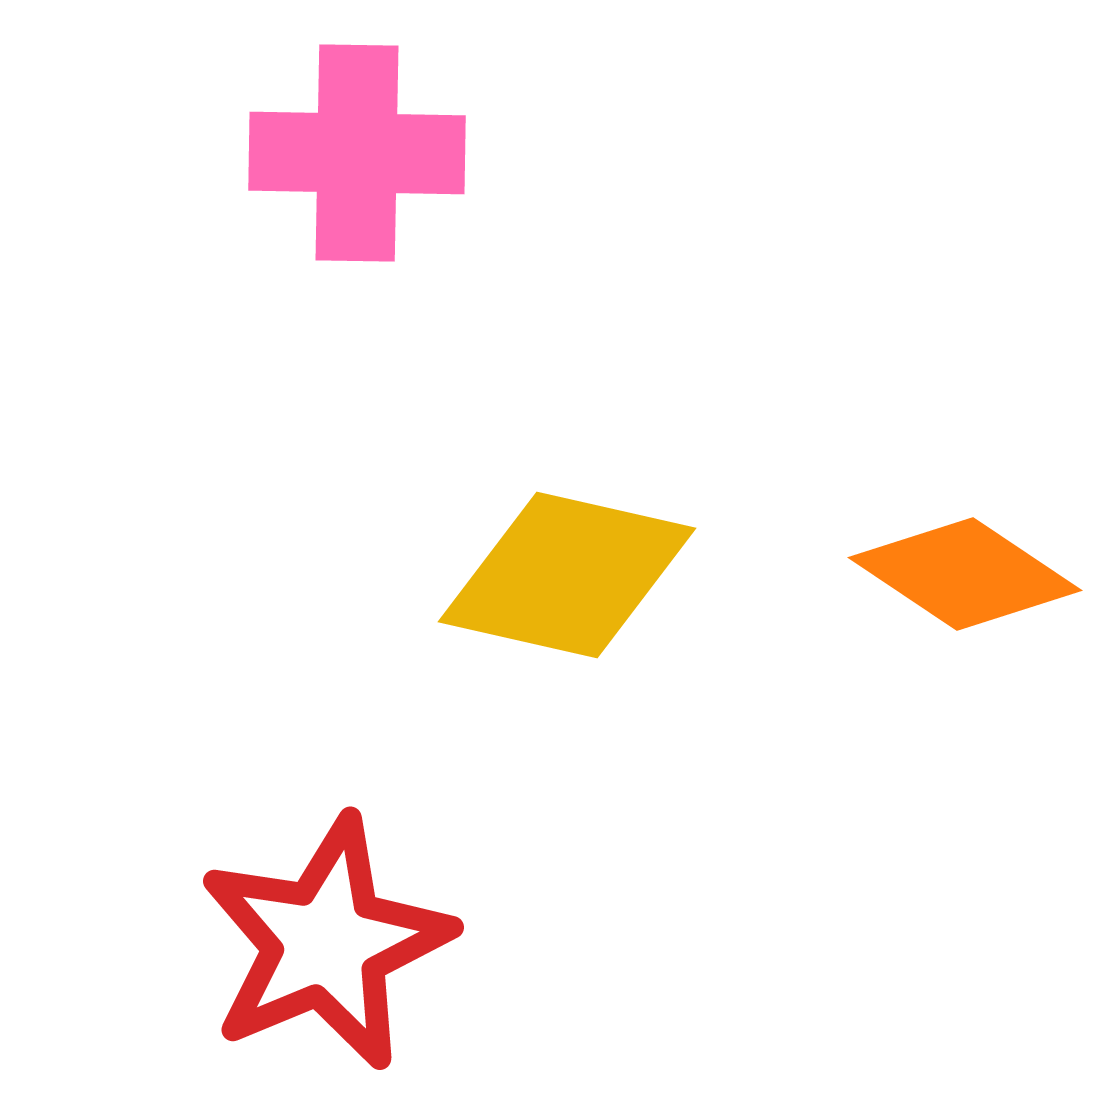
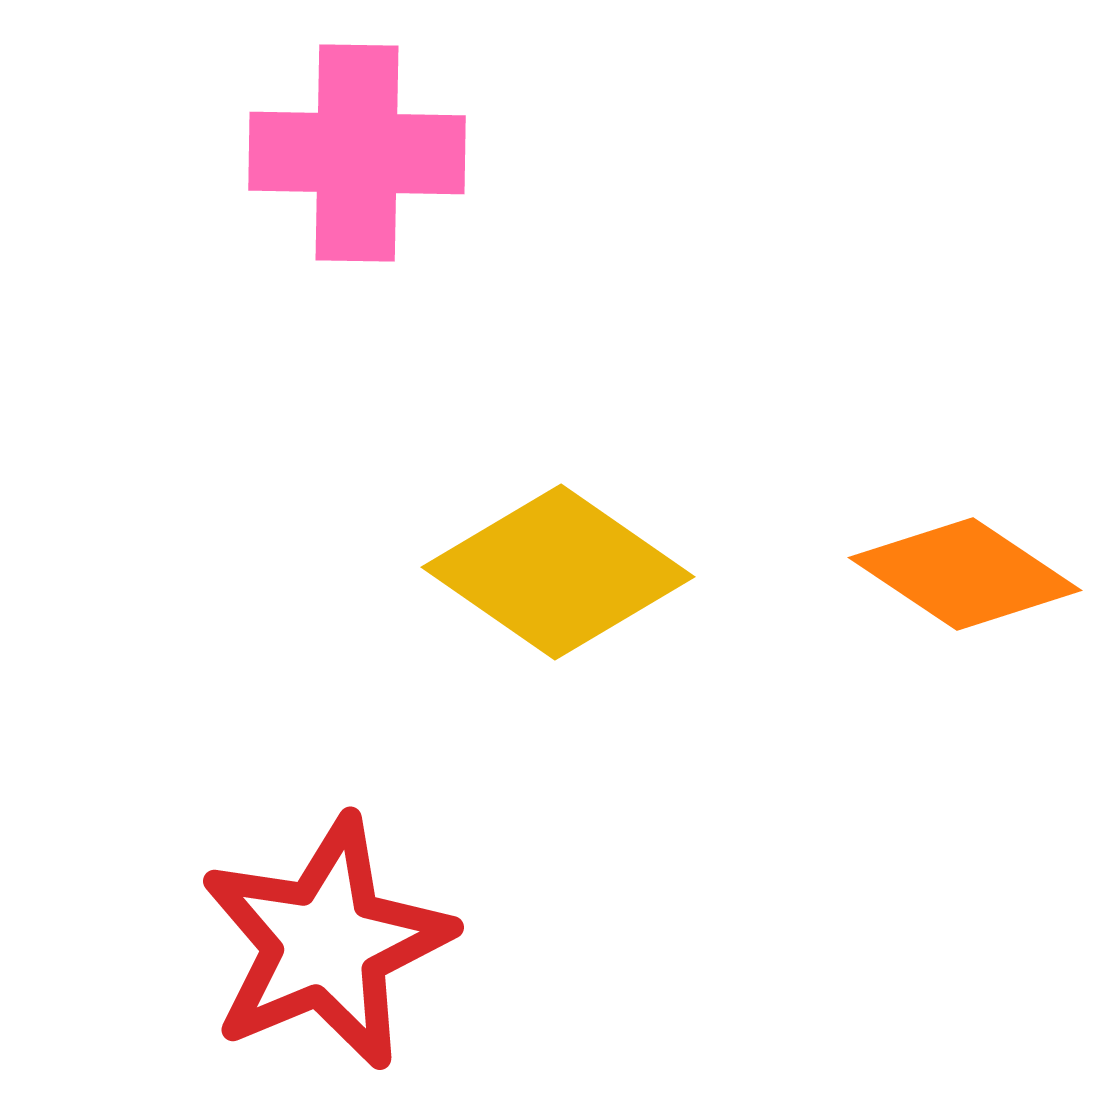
yellow diamond: moved 9 px left, 3 px up; rotated 22 degrees clockwise
